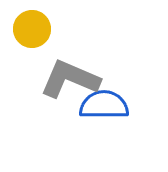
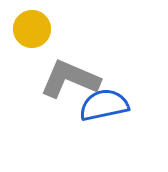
blue semicircle: rotated 12 degrees counterclockwise
